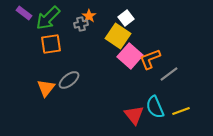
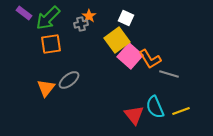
white square: rotated 28 degrees counterclockwise
yellow square: moved 1 px left, 4 px down; rotated 20 degrees clockwise
orange L-shape: rotated 100 degrees counterclockwise
gray line: rotated 54 degrees clockwise
